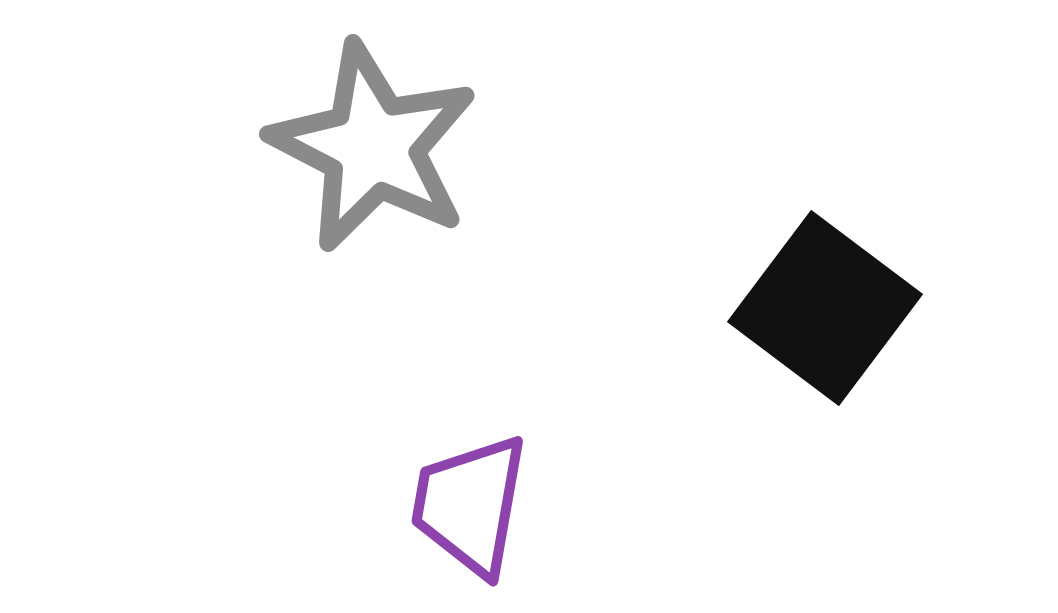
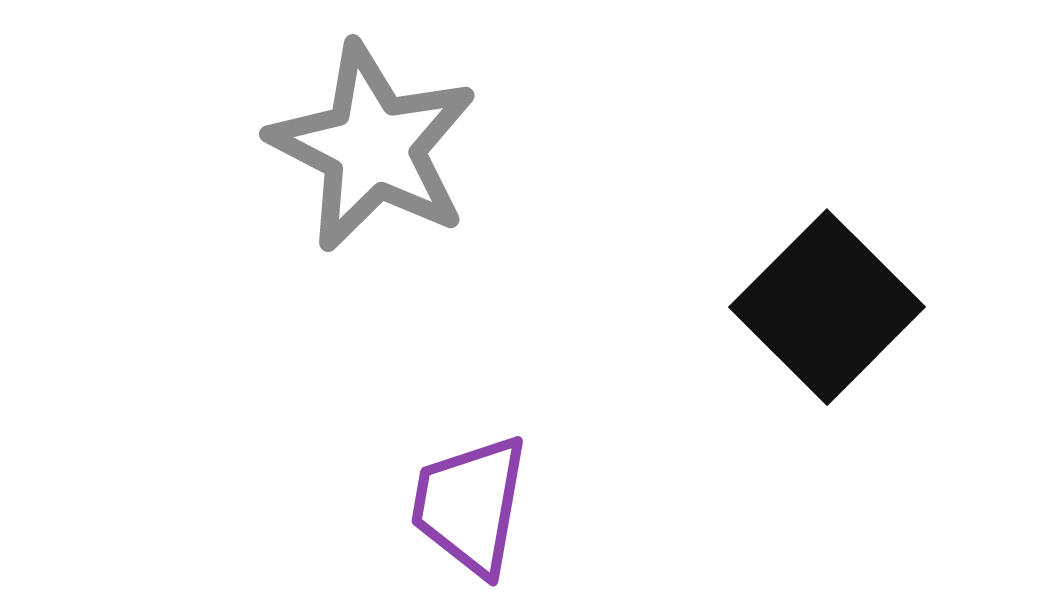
black square: moved 2 px right, 1 px up; rotated 8 degrees clockwise
